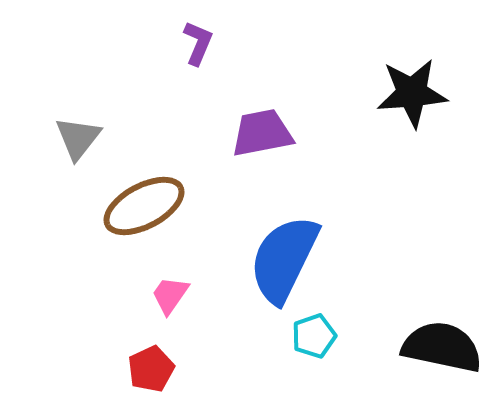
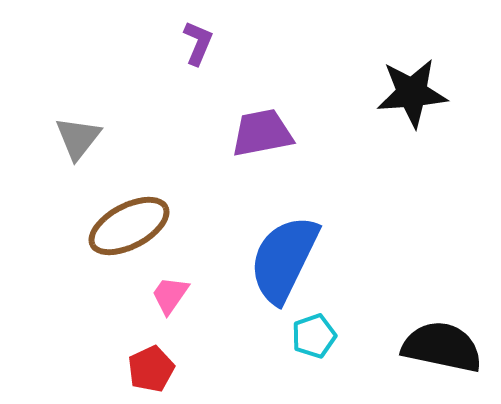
brown ellipse: moved 15 px left, 20 px down
